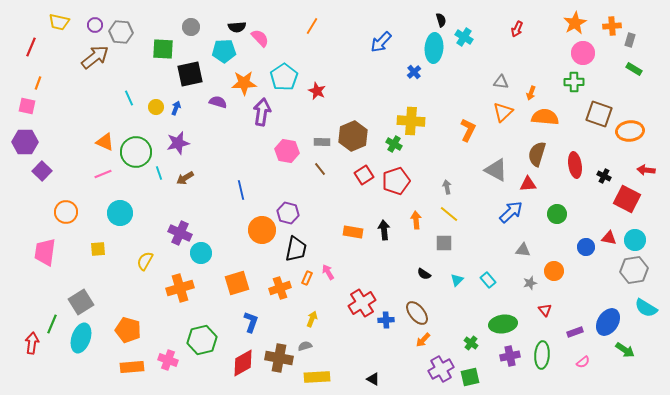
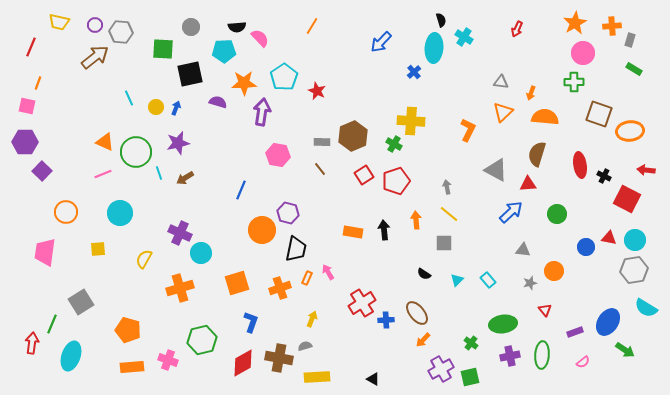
pink hexagon at (287, 151): moved 9 px left, 4 px down
red ellipse at (575, 165): moved 5 px right
blue line at (241, 190): rotated 36 degrees clockwise
yellow semicircle at (145, 261): moved 1 px left, 2 px up
cyan ellipse at (81, 338): moved 10 px left, 18 px down
